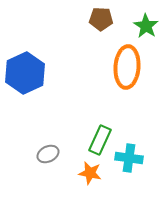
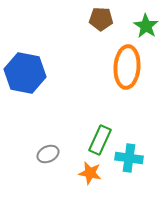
blue hexagon: rotated 24 degrees counterclockwise
